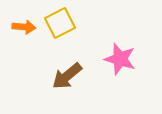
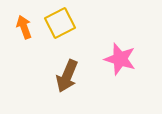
orange arrow: rotated 115 degrees counterclockwise
brown arrow: rotated 28 degrees counterclockwise
